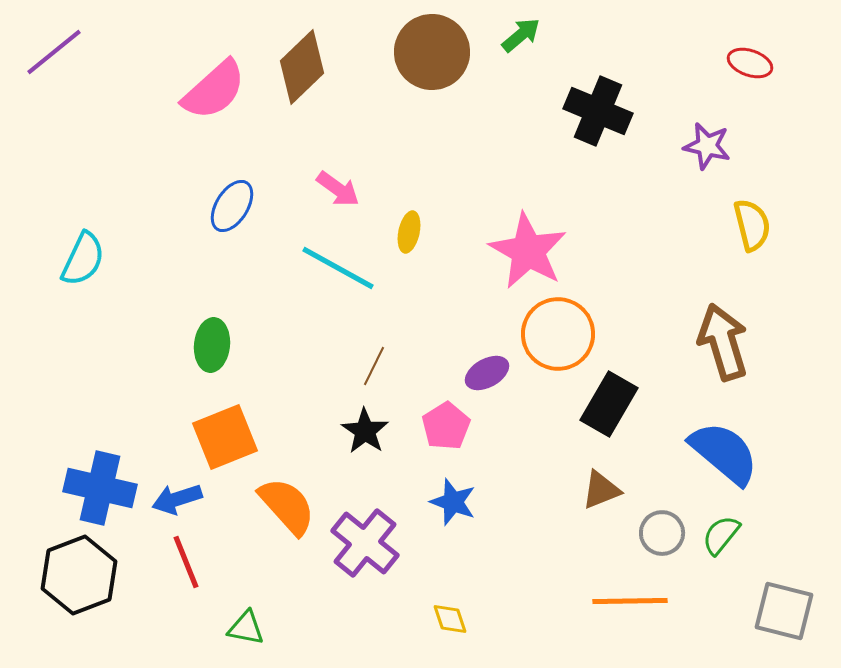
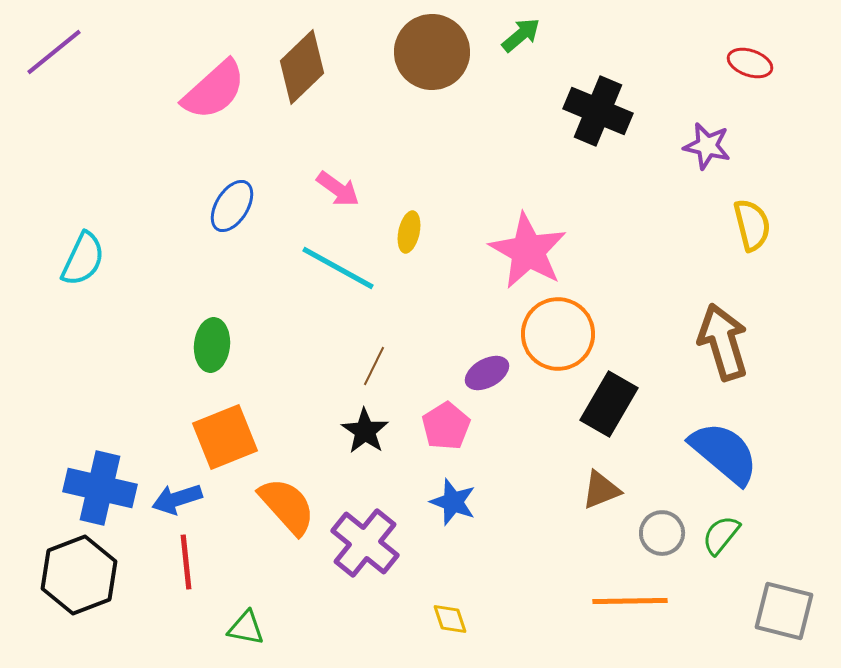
red line: rotated 16 degrees clockwise
